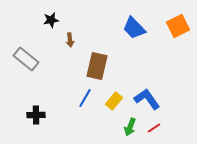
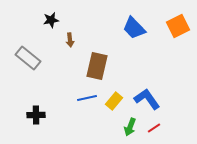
gray rectangle: moved 2 px right, 1 px up
blue line: moved 2 px right; rotated 48 degrees clockwise
